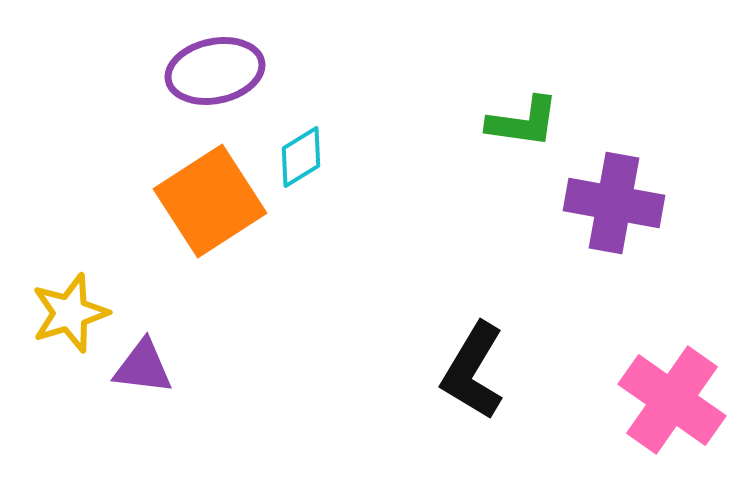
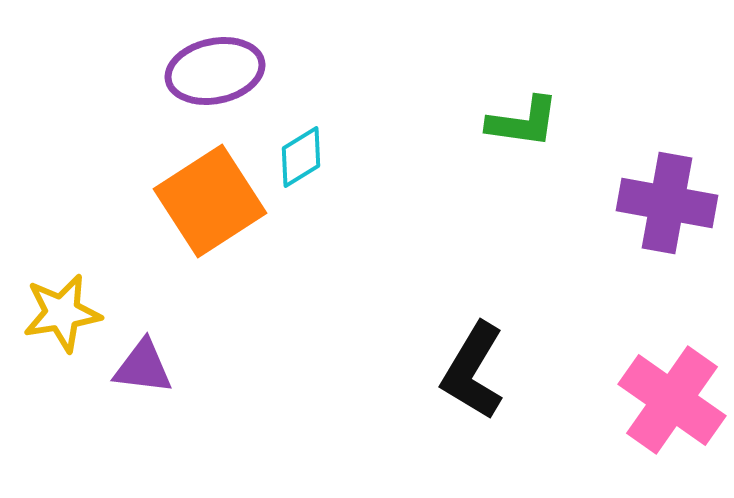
purple cross: moved 53 px right
yellow star: moved 8 px left; rotated 8 degrees clockwise
